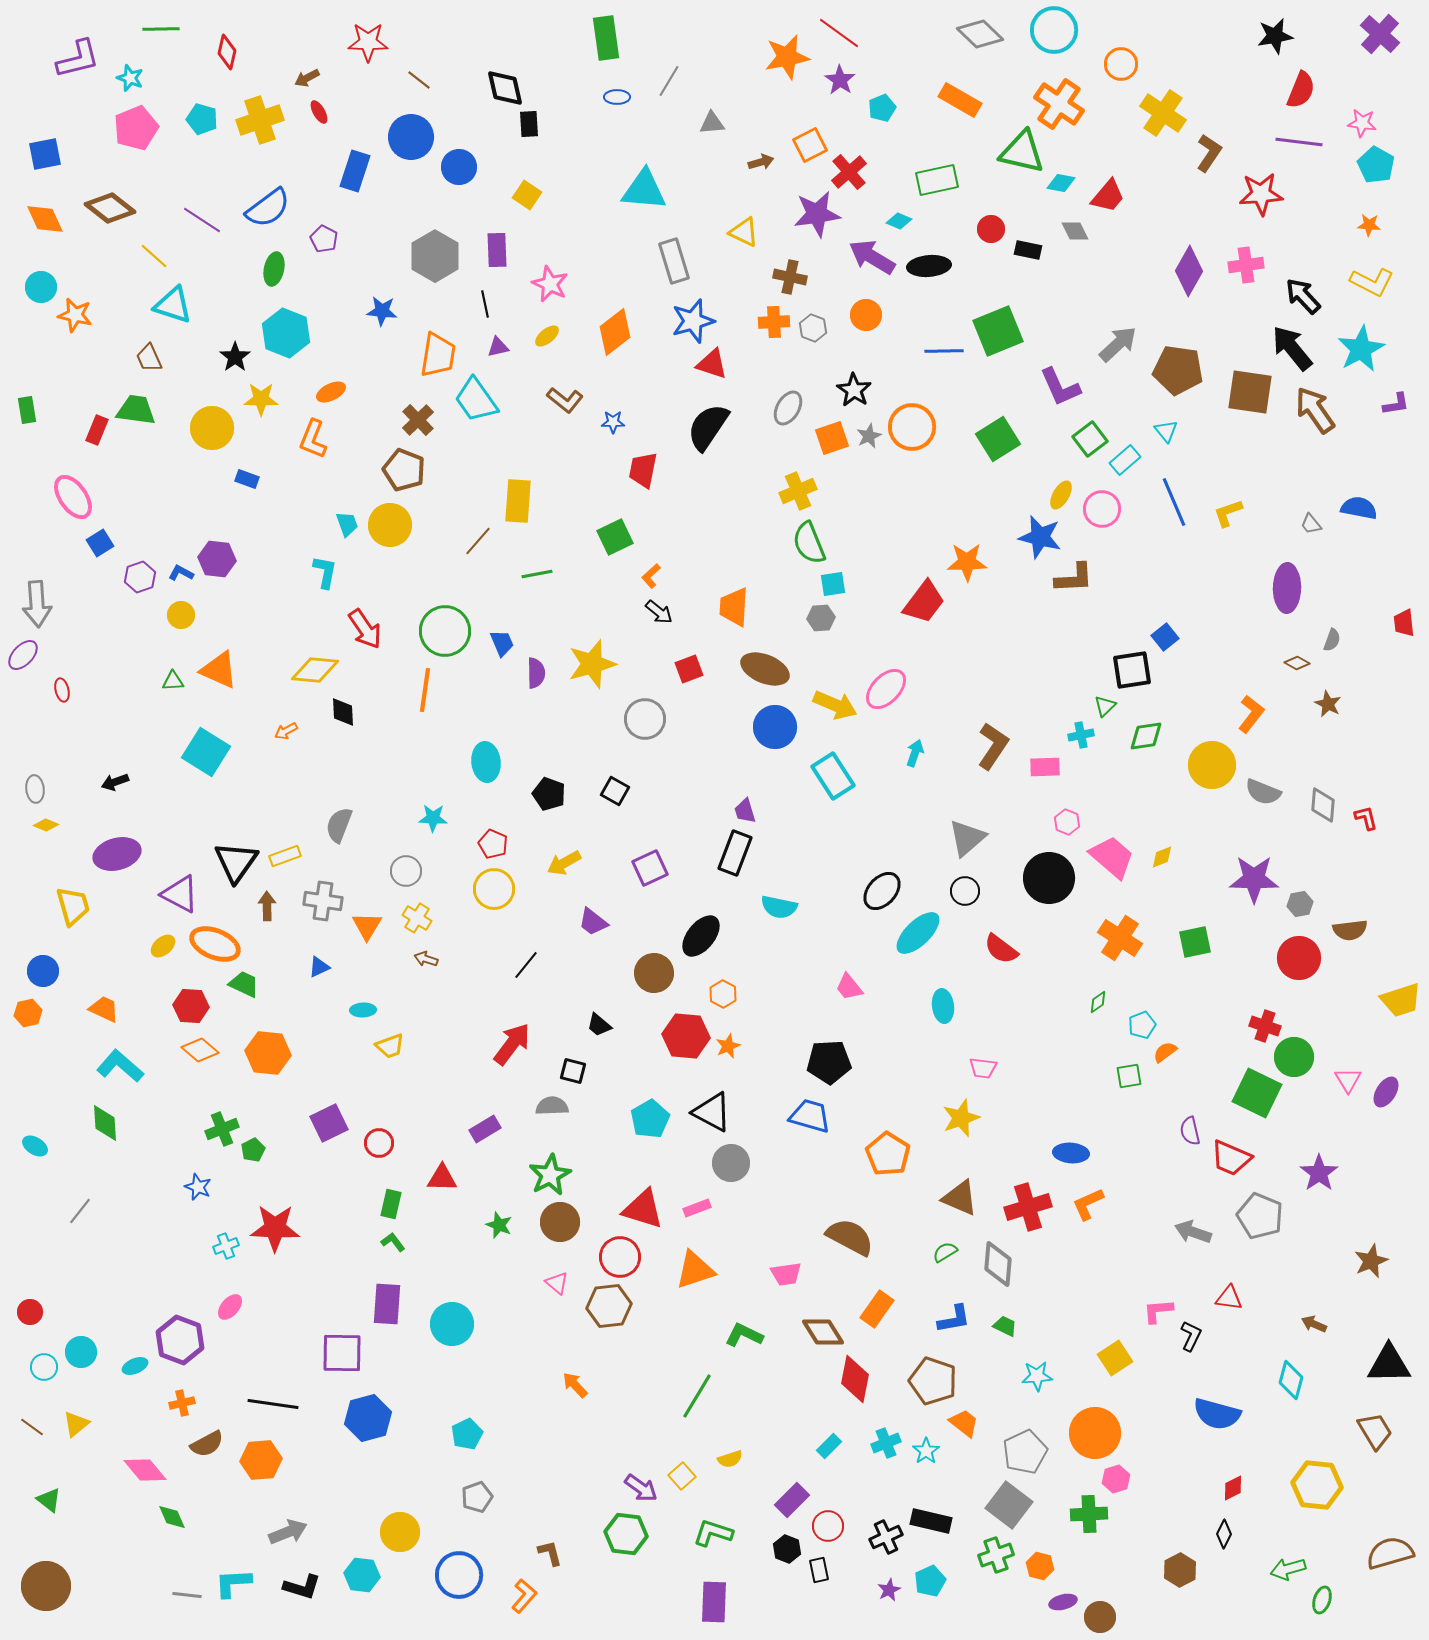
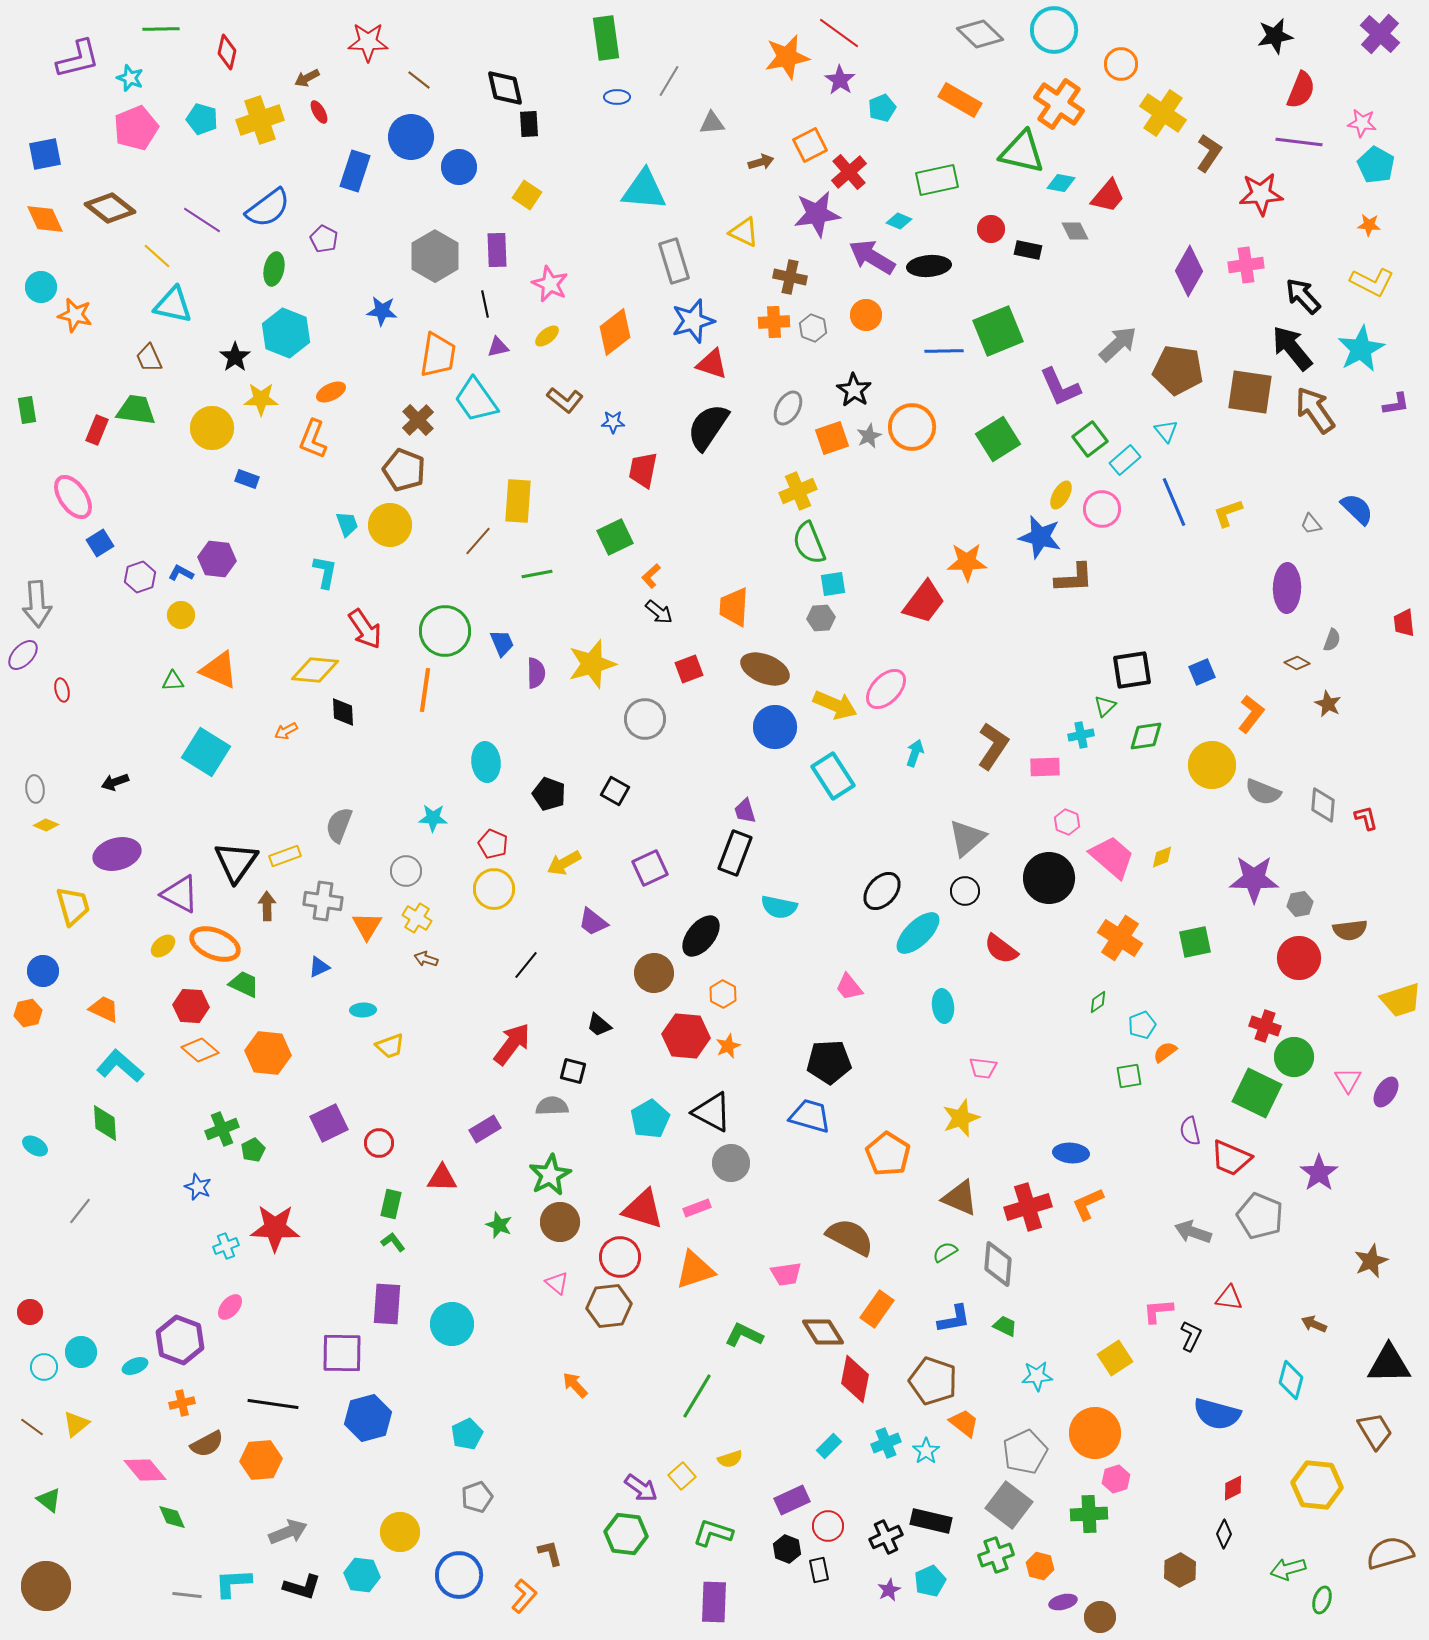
yellow line at (154, 256): moved 3 px right
cyan triangle at (173, 305): rotated 6 degrees counterclockwise
blue semicircle at (1359, 508): moved 2 px left, 1 px down; rotated 33 degrees clockwise
blue square at (1165, 637): moved 37 px right, 35 px down; rotated 16 degrees clockwise
purple rectangle at (792, 1500): rotated 20 degrees clockwise
